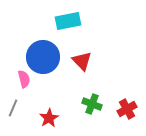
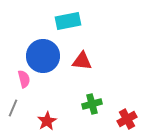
blue circle: moved 1 px up
red triangle: rotated 40 degrees counterclockwise
green cross: rotated 36 degrees counterclockwise
red cross: moved 10 px down
red star: moved 2 px left, 3 px down
